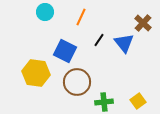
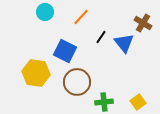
orange line: rotated 18 degrees clockwise
brown cross: rotated 12 degrees counterclockwise
black line: moved 2 px right, 3 px up
yellow square: moved 1 px down
